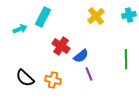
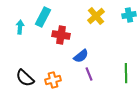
cyan arrow: moved 2 px up; rotated 64 degrees counterclockwise
red cross: moved 11 px up; rotated 24 degrees counterclockwise
green line: moved 14 px down
orange cross: rotated 28 degrees counterclockwise
